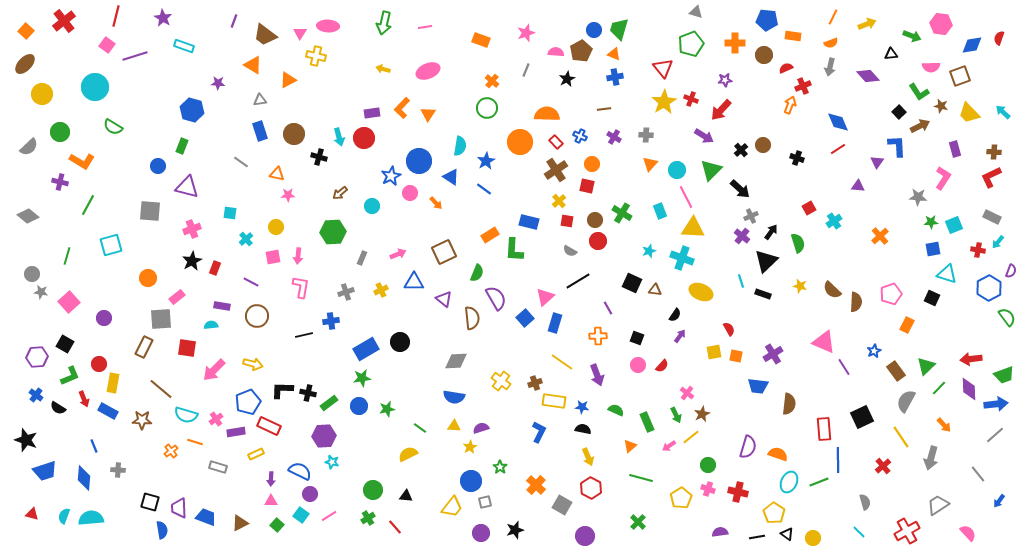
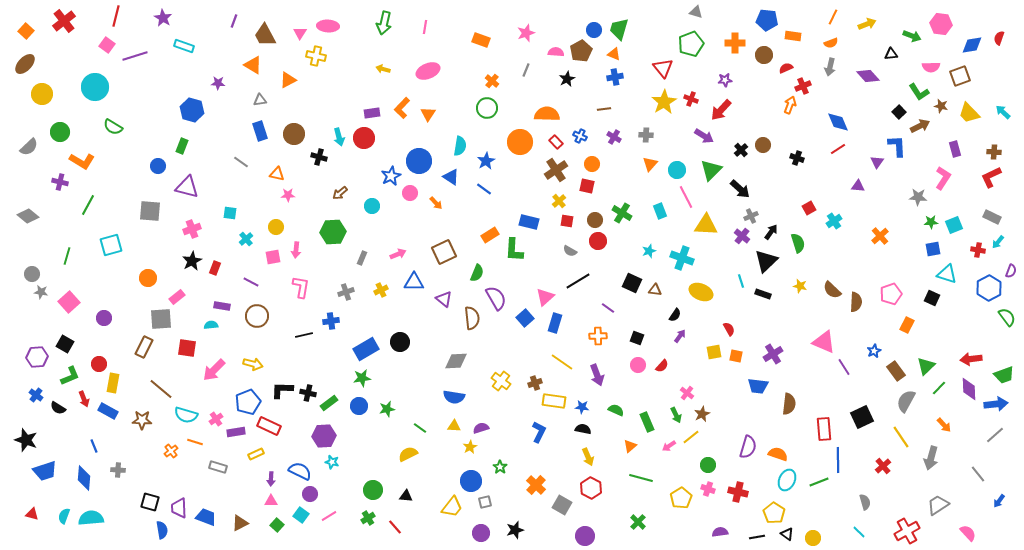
pink line at (425, 27): rotated 72 degrees counterclockwise
brown trapezoid at (265, 35): rotated 25 degrees clockwise
yellow triangle at (693, 228): moved 13 px right, 3 px up
pink arrow at (298, 256): moved 2 px left, 6 px up
purple line at (608, 308): rotated 24 degrees counterclockwise
cyan ellipse at (789, 482): moved 2 px left, 2 px up
